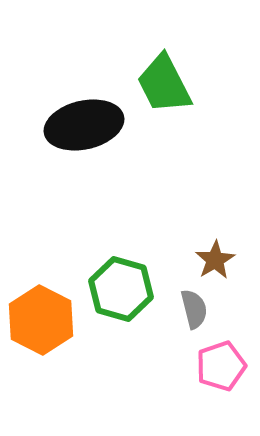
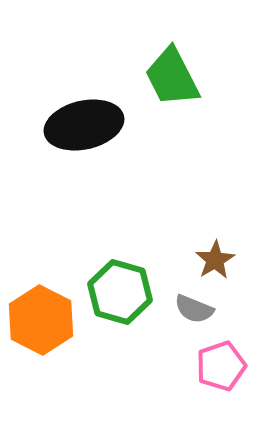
green trapezoid: moved 8 px right, 7 px up
green hexagon: moved 1 px left, 3 px down
gray semicircle: rotated 126 degrees clockwise
